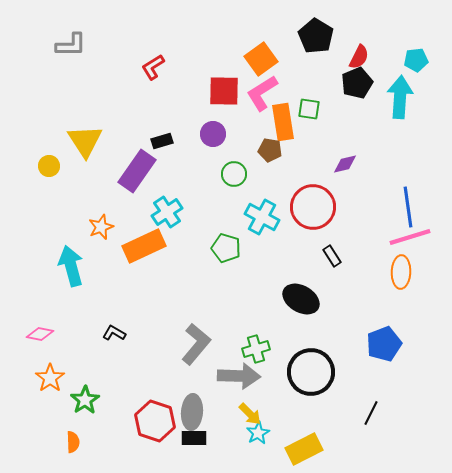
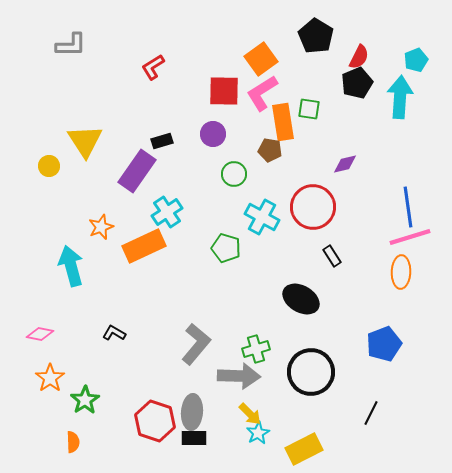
cyan pentagon at (416, 60): rotated 15 degrees counterclockwise
